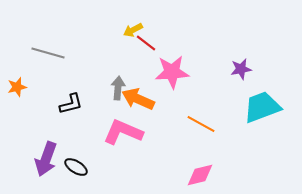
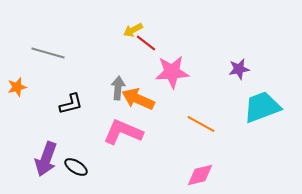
purple star: moved 2 px left
